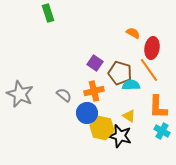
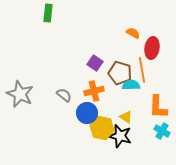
green rectangle: rotated 24 degrees clockwise
orange line: moved 7 px left; rotated 25 degrees clockwise
yellow triangle: moved 3 px left, 1 px down
